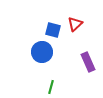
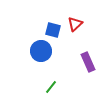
blue circle: moved 1 px left, 1 px up
green line: rotated 24 degrees clockwise
